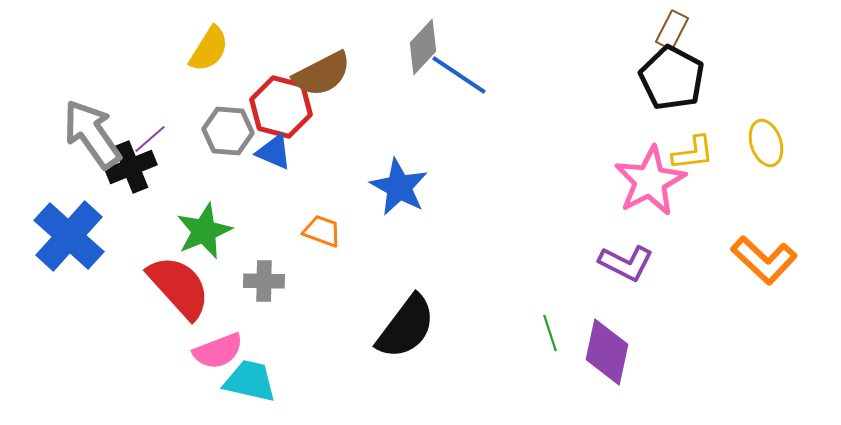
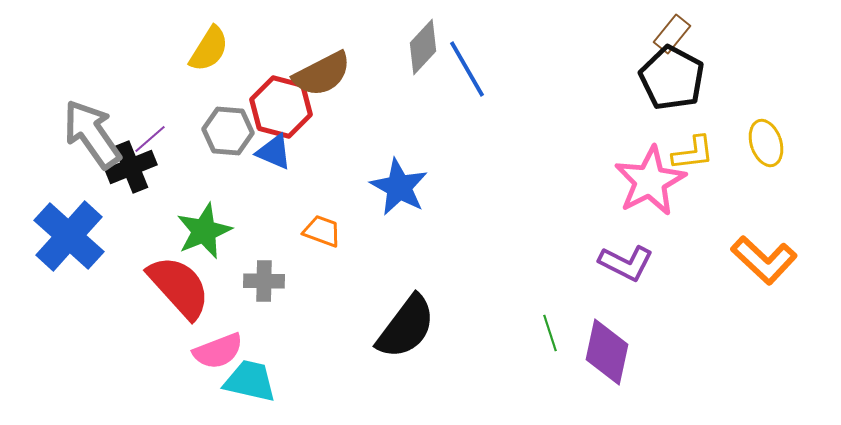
brown rectangle: moved 4 px down; rotated 12 degrees clockwise
blue line: moved 8 px right, 6 px up; rotated 26 degrees clockwise
